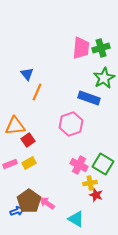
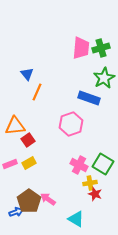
red star: moved 1 px left, 1 px up
pink arrow: moved 1 px right, 4 px up
blue arrow: moved 1 px left, 1 px down
